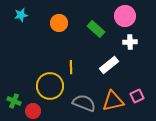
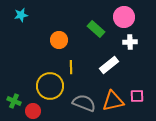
pink circle: moved 1 px left, 1 px down
orange circle: moved 17 px down
pink square: rotated 24 degrees clockwise
